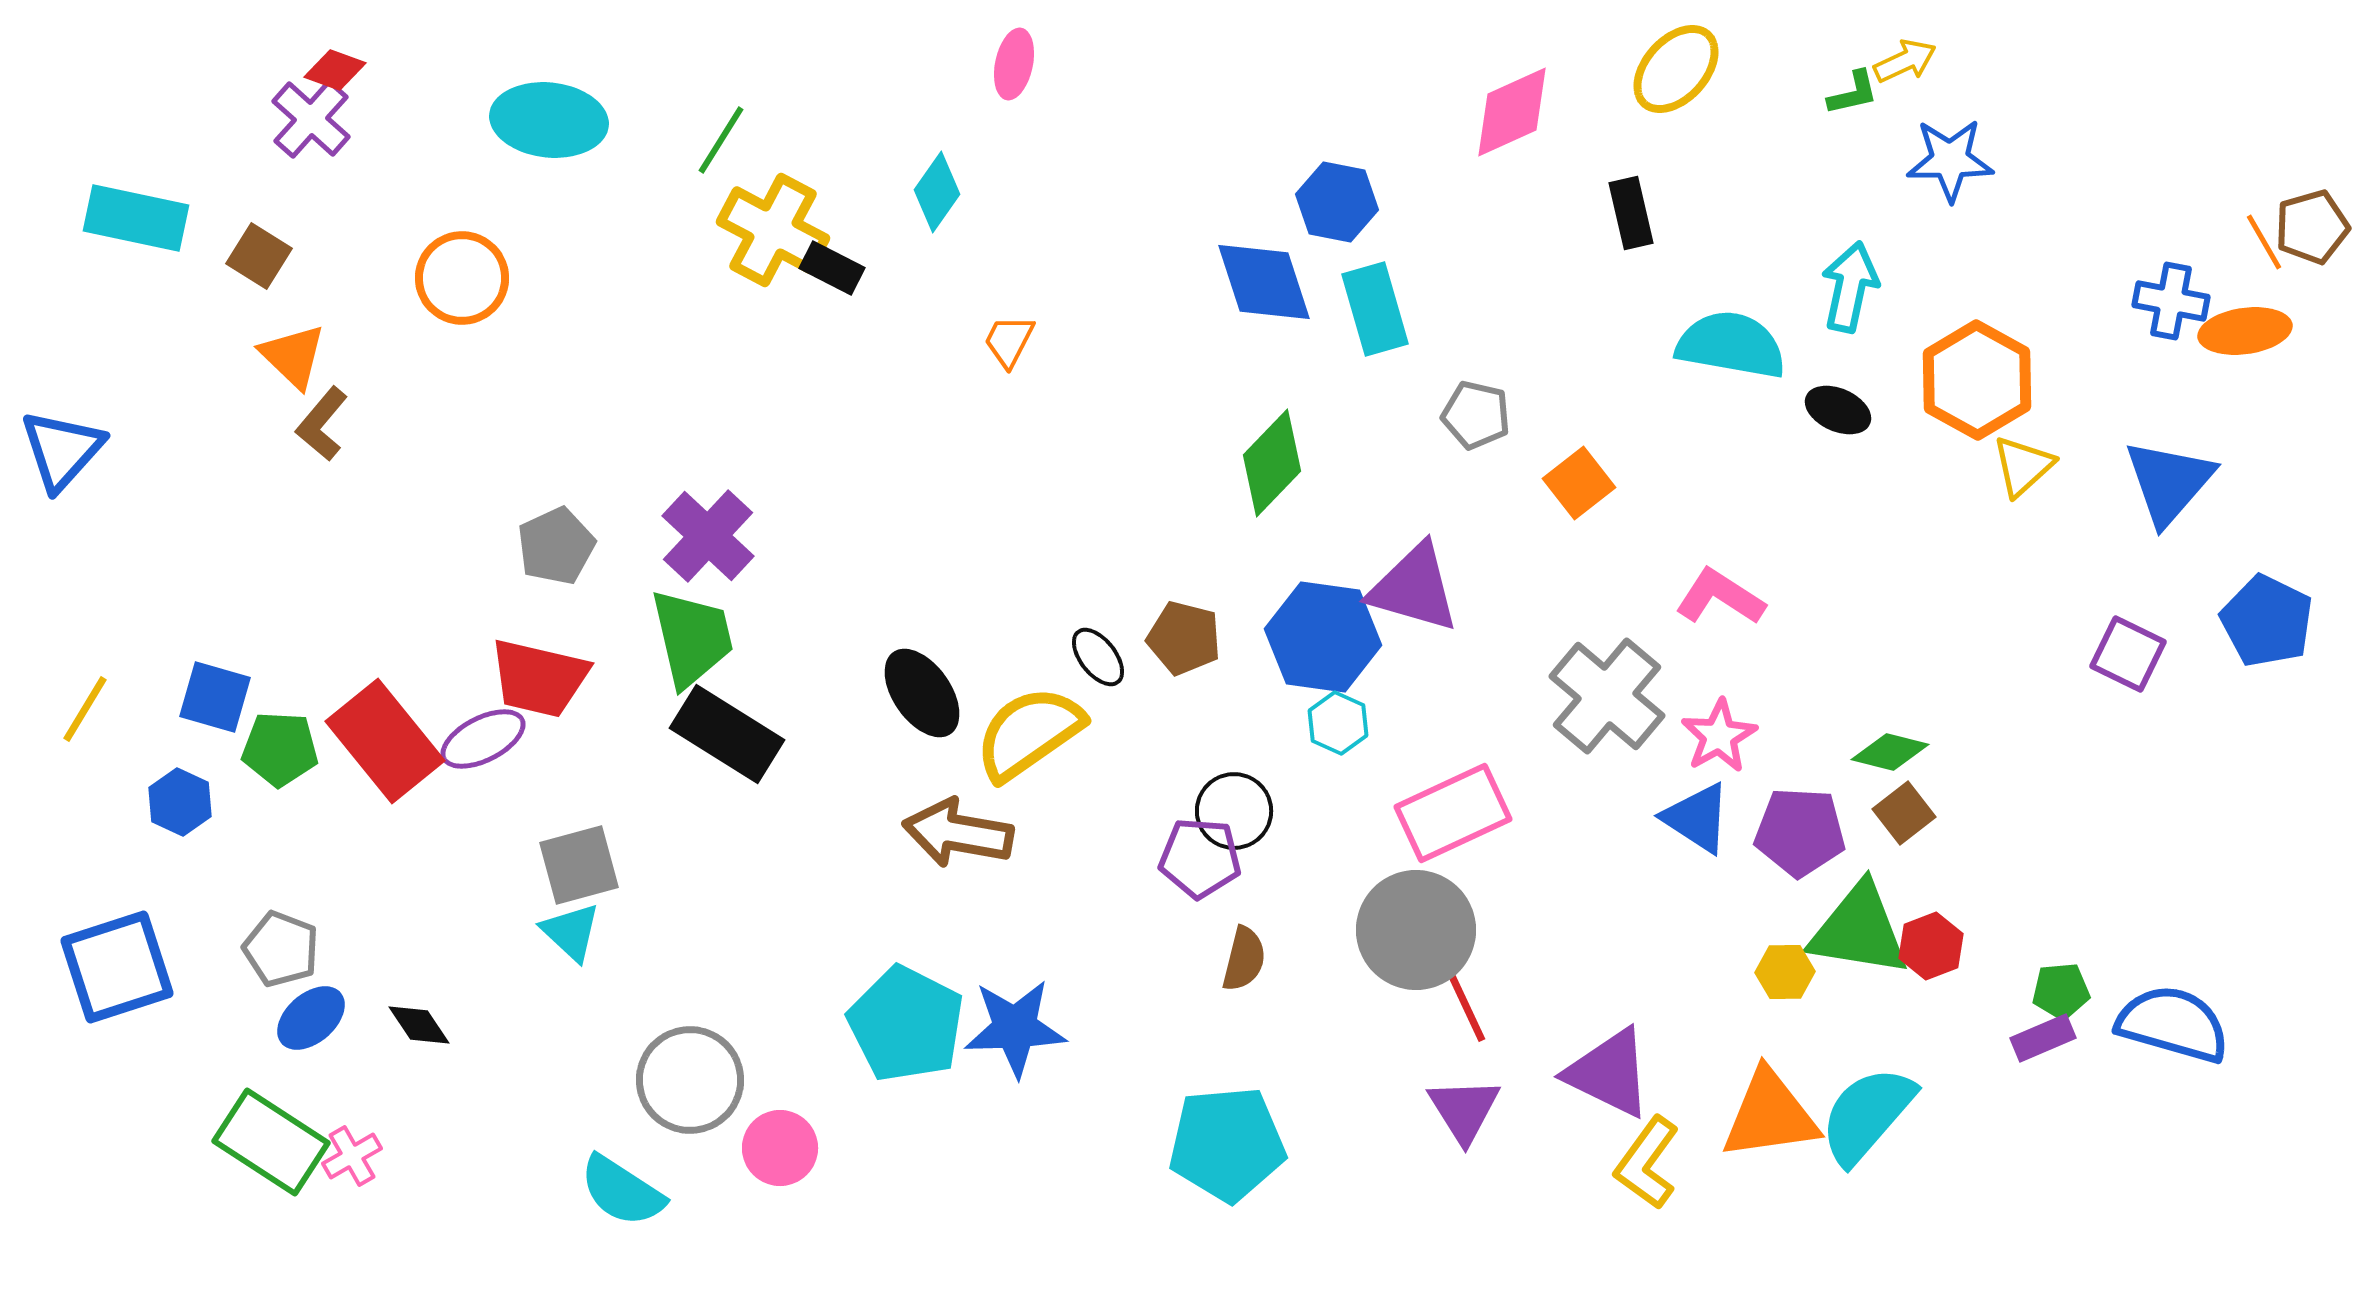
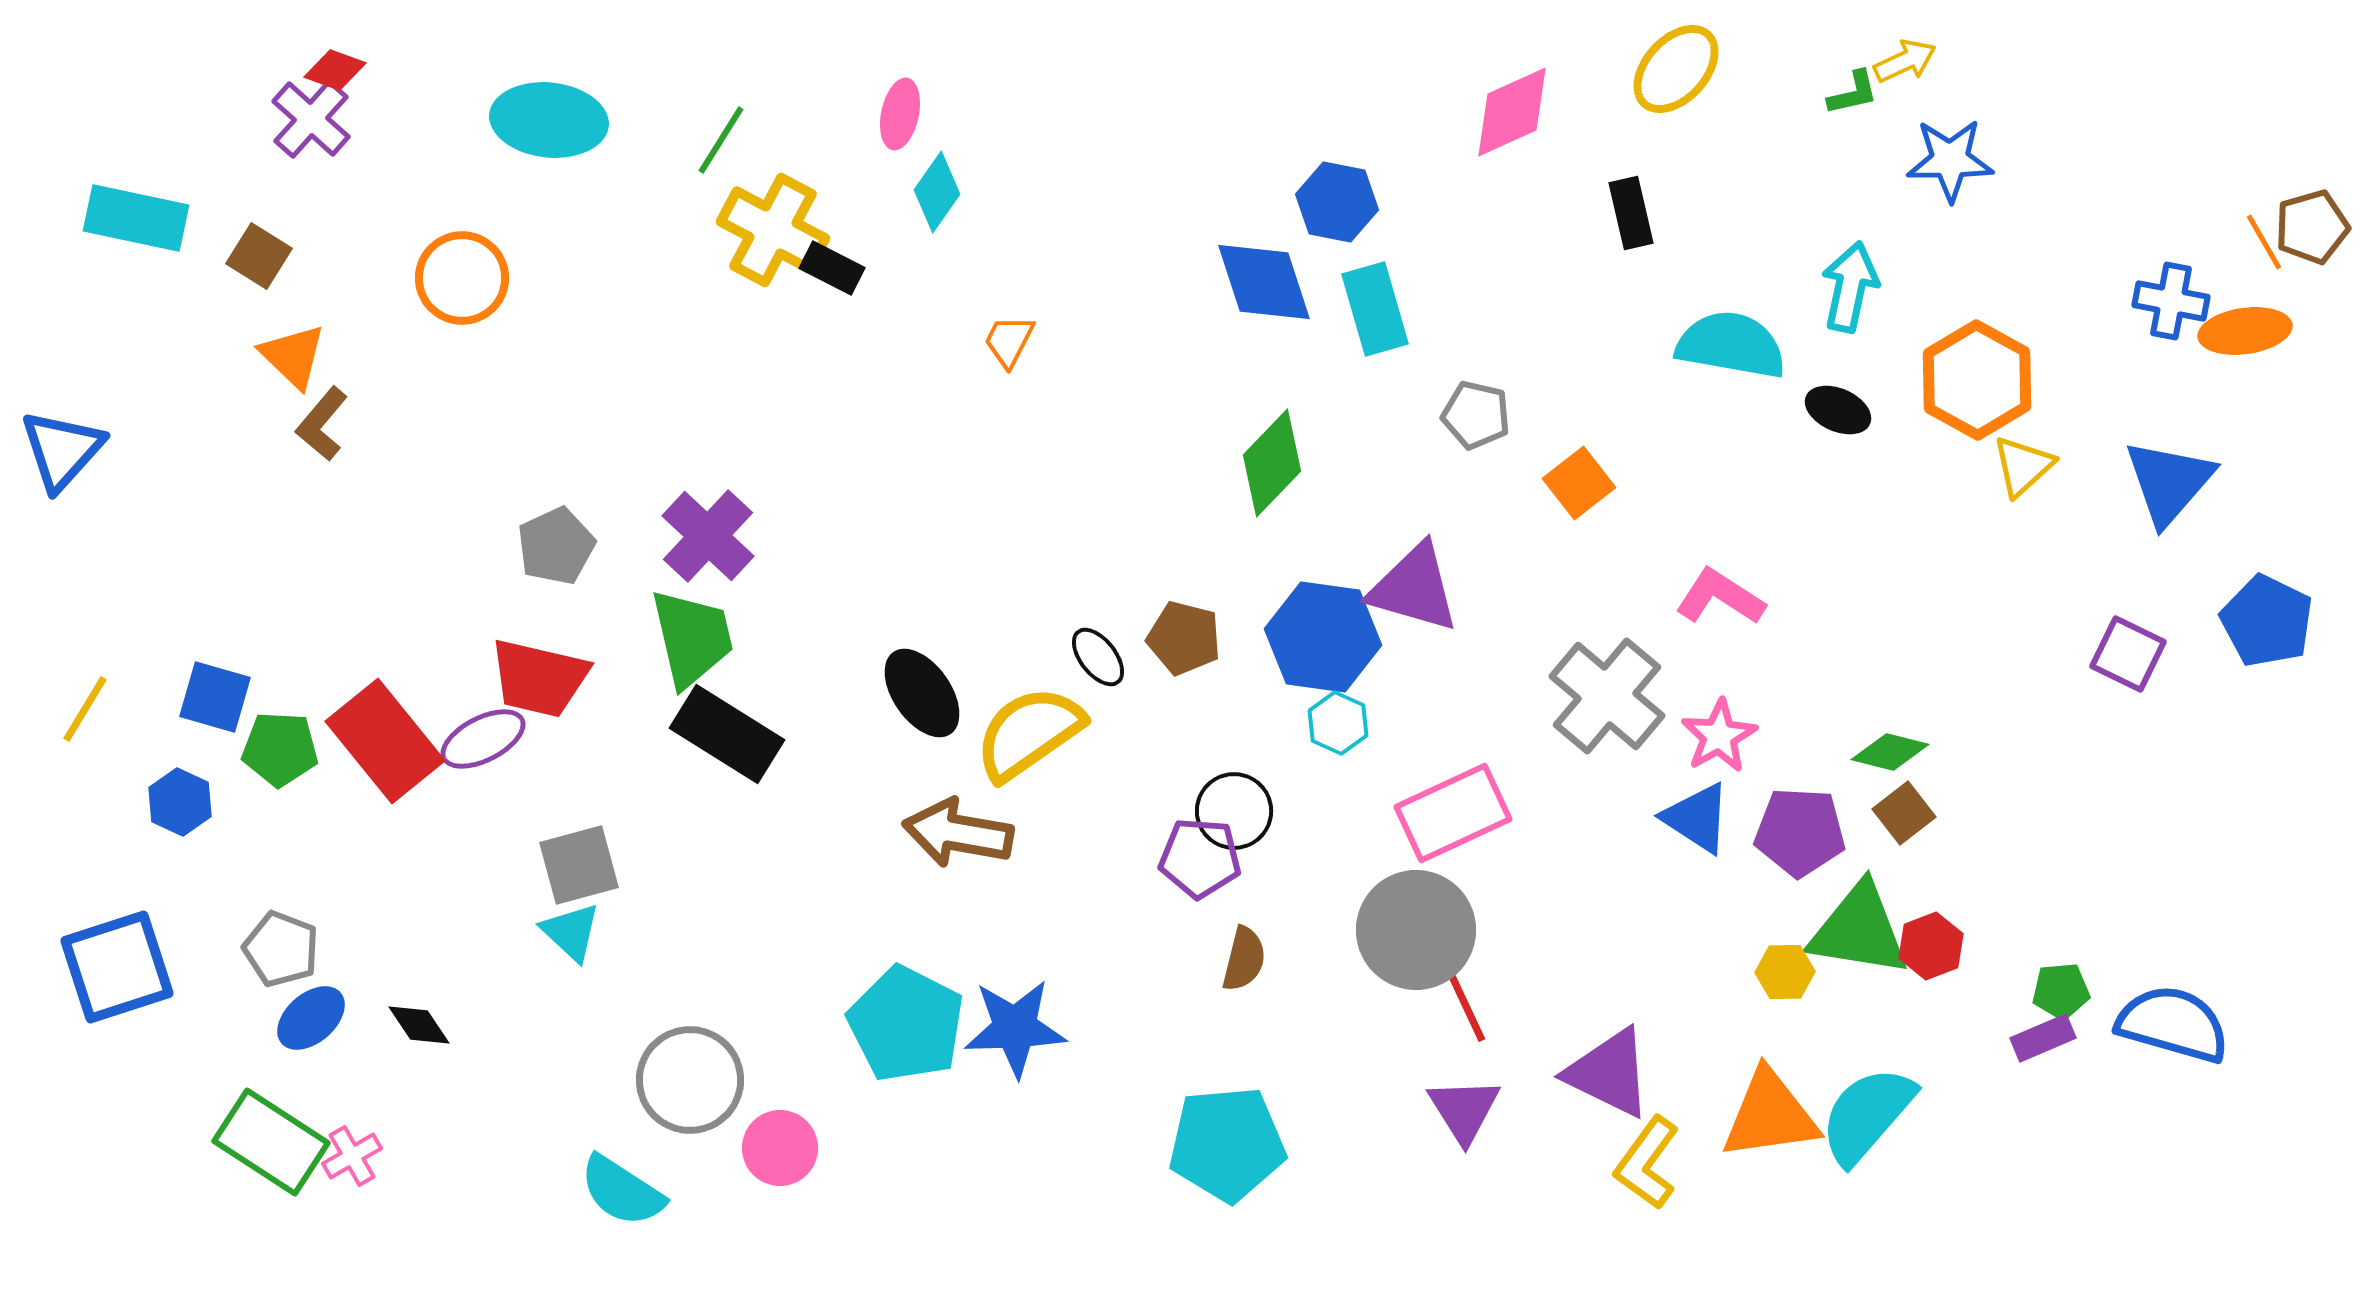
pink ellipse at (1014, 64): moved 114 px left, 50 px down
